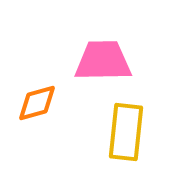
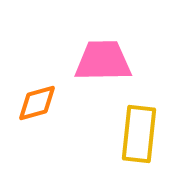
yellow rectangle: moved 13 px right, 2 px down
